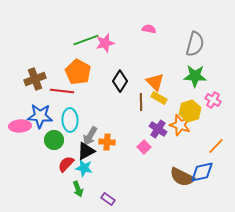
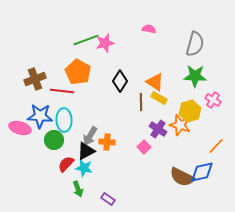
orange triangle: rotated 12 degrees counterclockwise
cyan ellipse: moved 6 px left
pink ellipse: moved 2 px down; rotated 20 degrees clockwise
